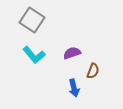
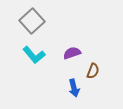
gray square: moved 1 px down; rotated 15 degrees clockwise
